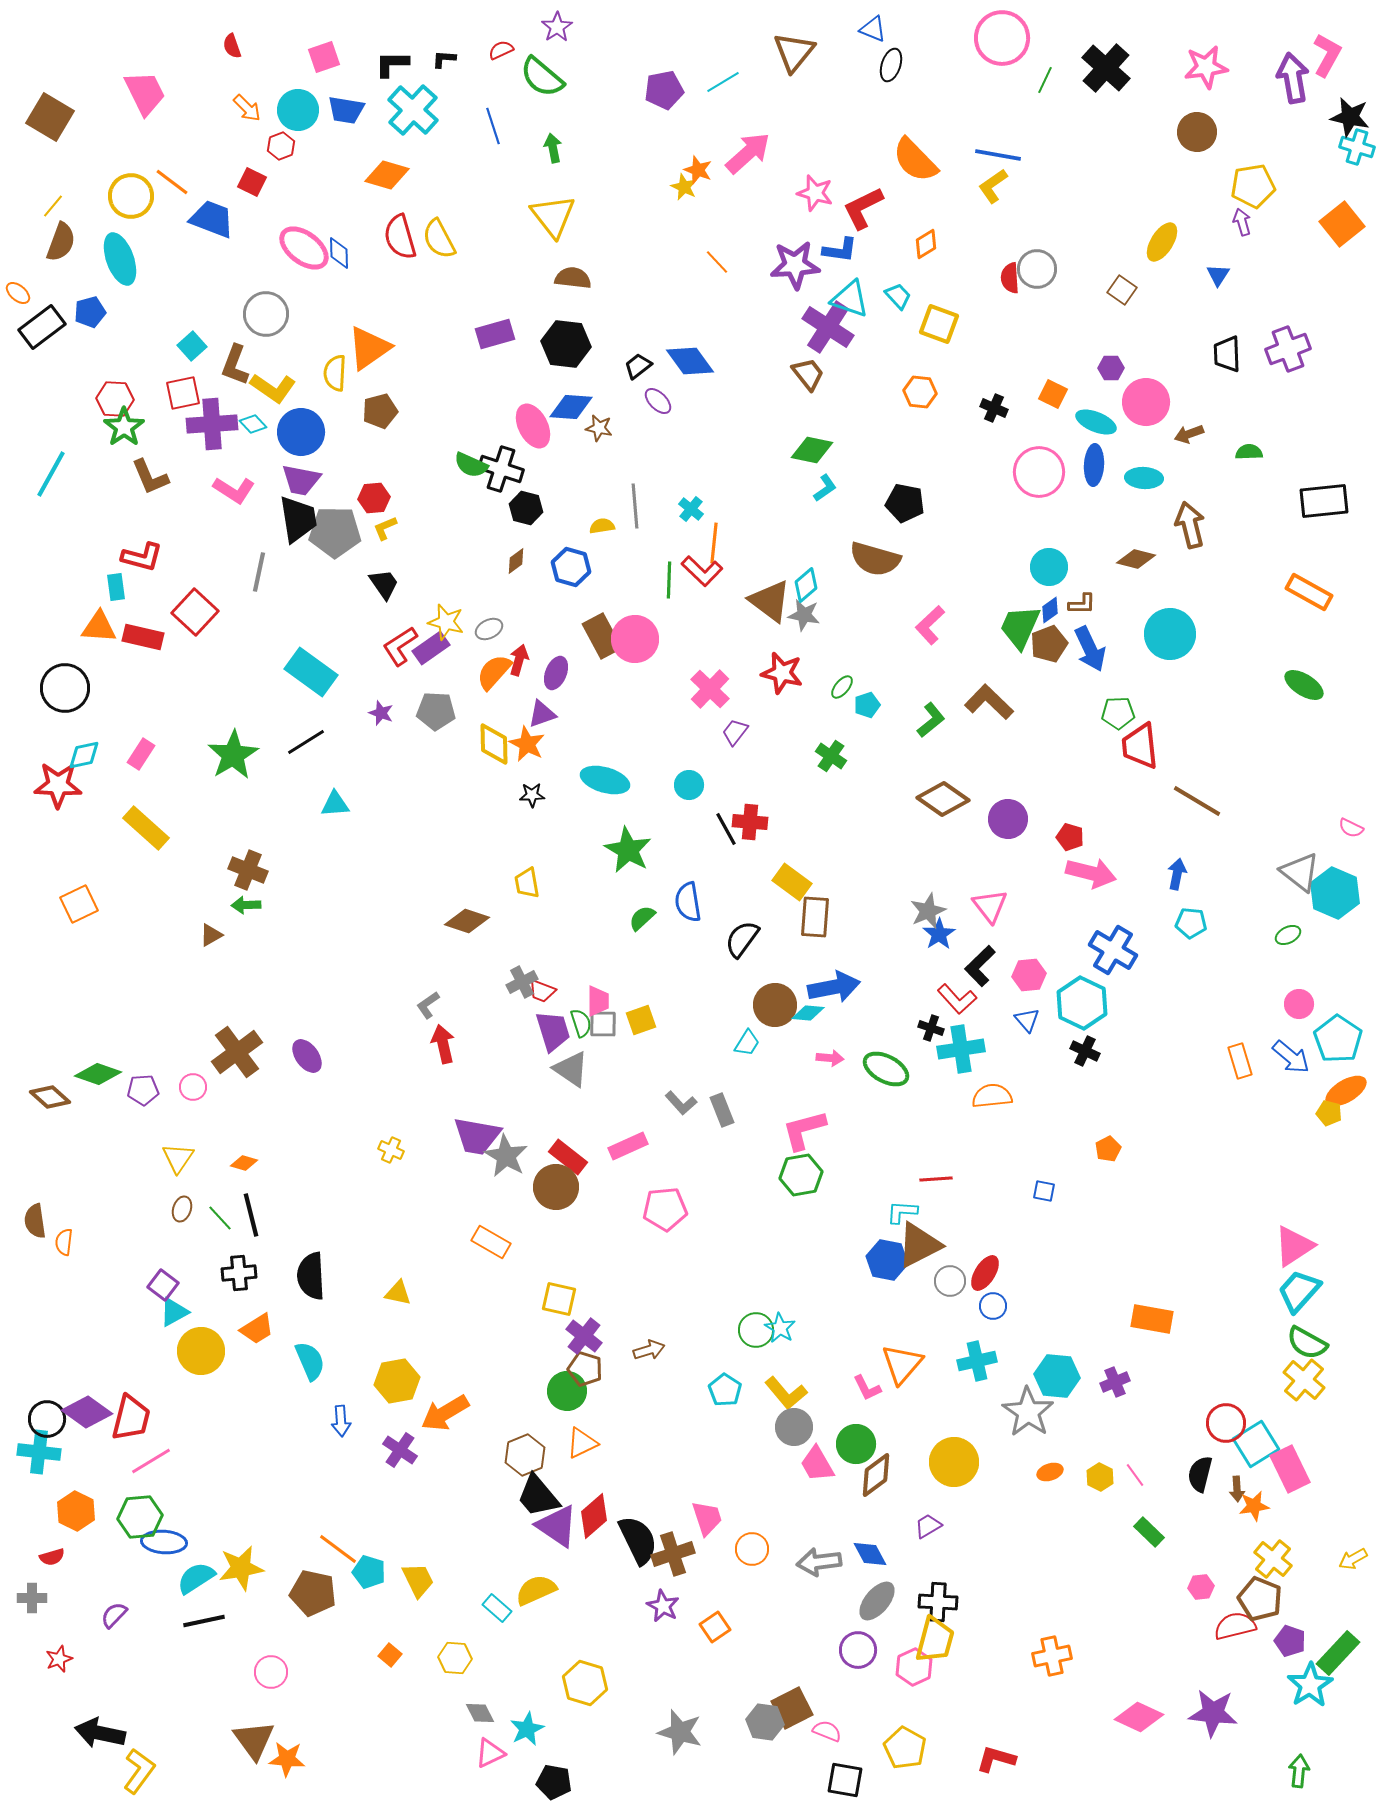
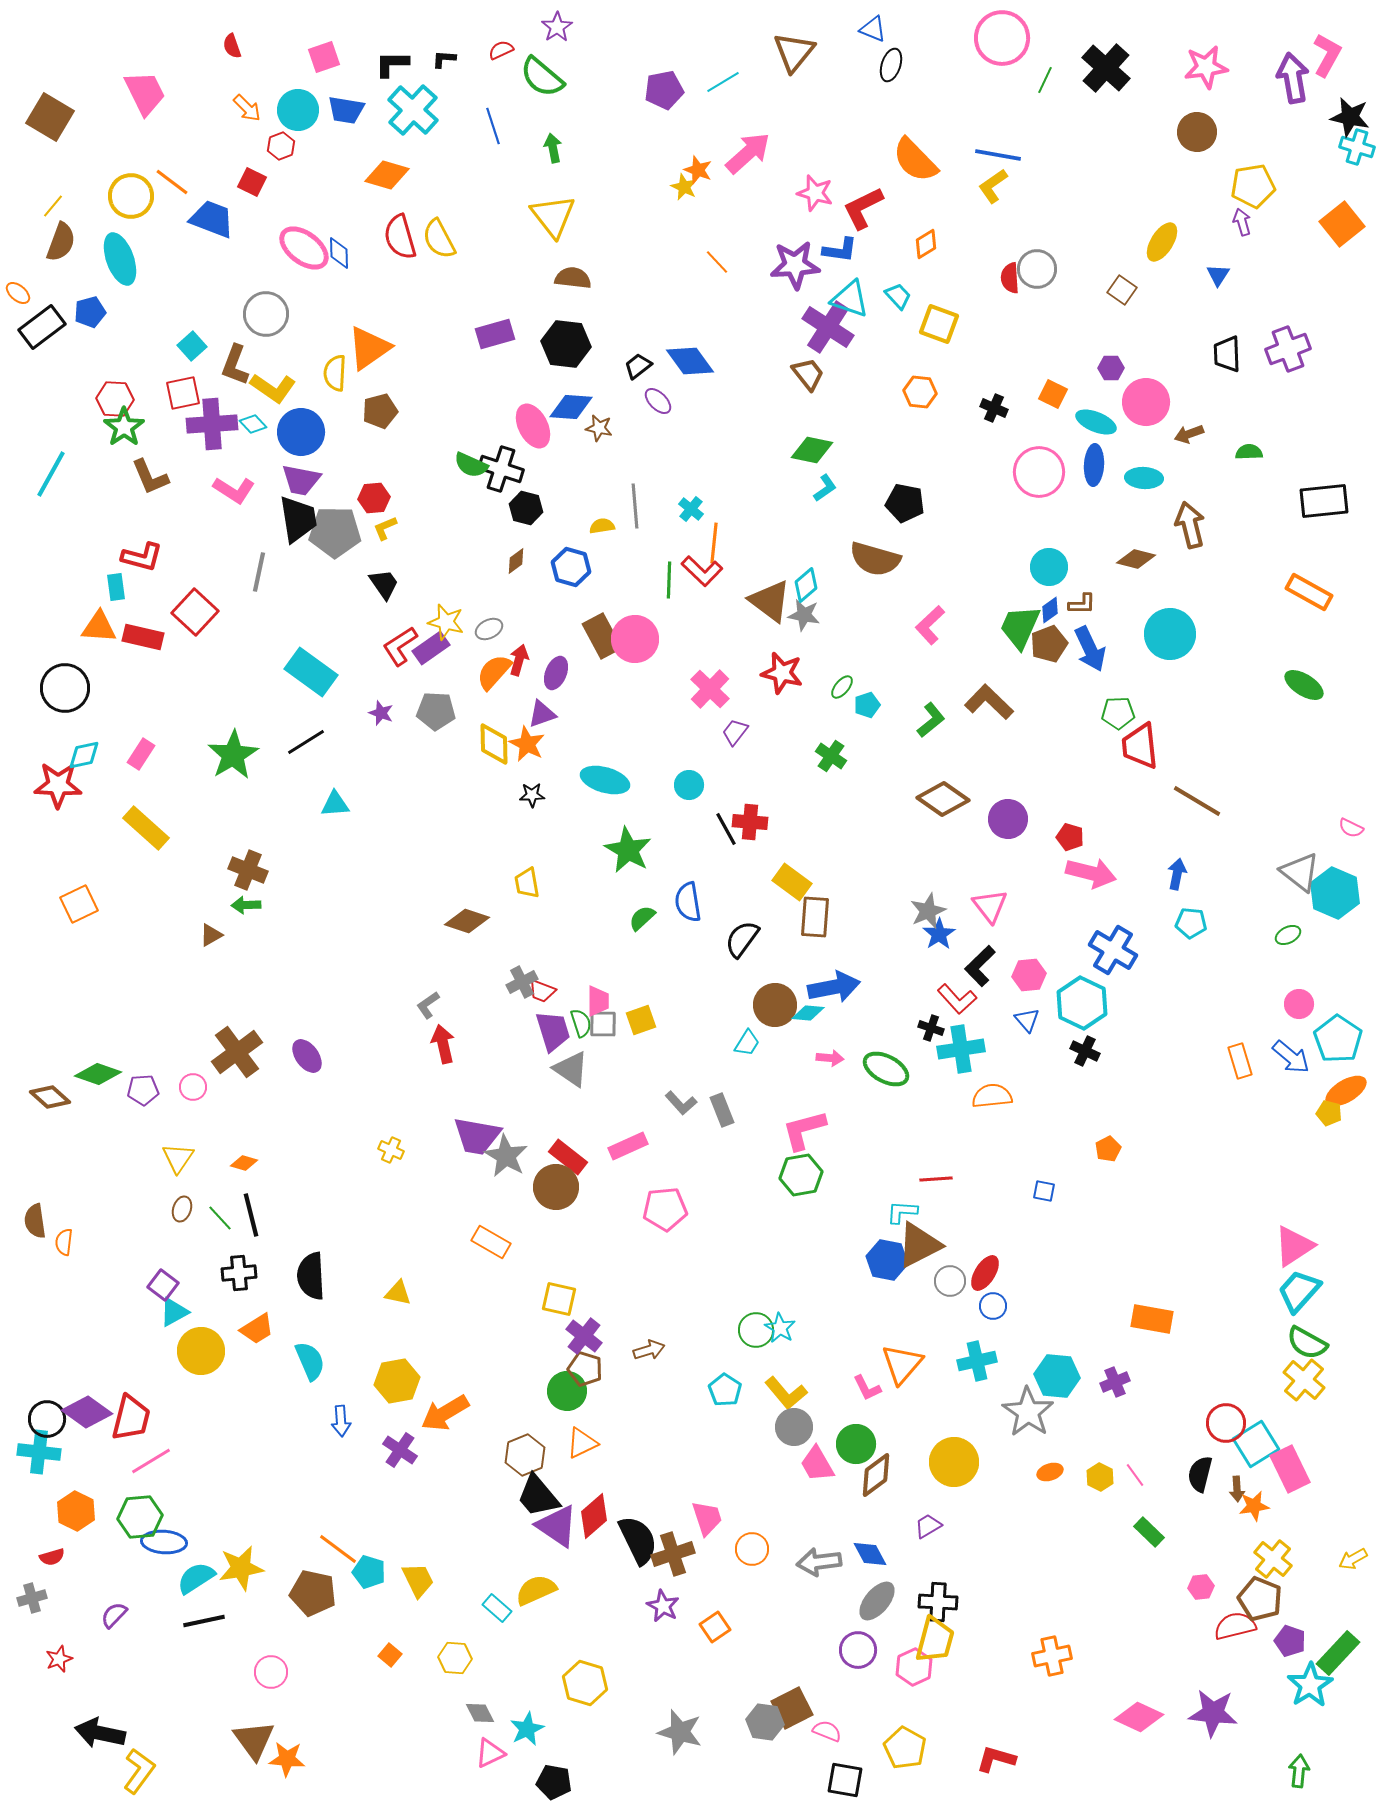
gray cross at (32, 1598): rotated 16 degrees counterclockwise
